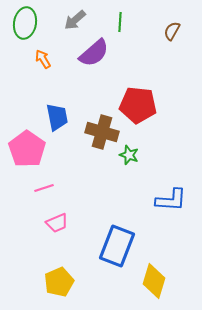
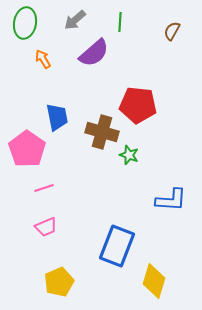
pink trapezoid: moved 11 px left, 4 px down
